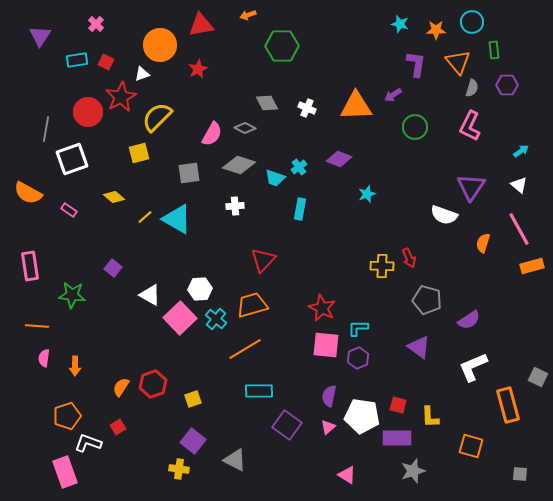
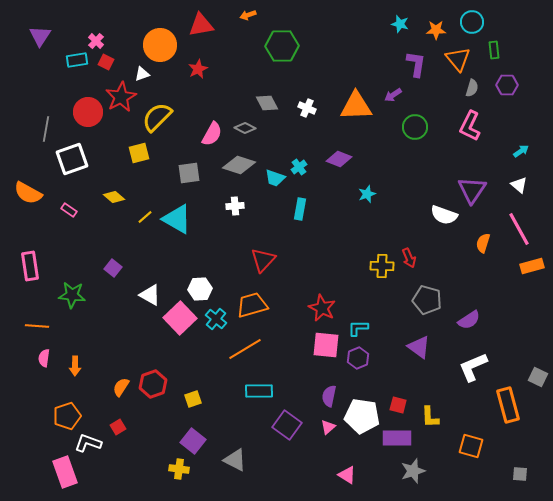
pink cross at (96, 24): moved 17 px down
orange triangle at (458, 62): moved 3 px up
purple triangle at (471, 187): moved 1 px right, 3 px down
